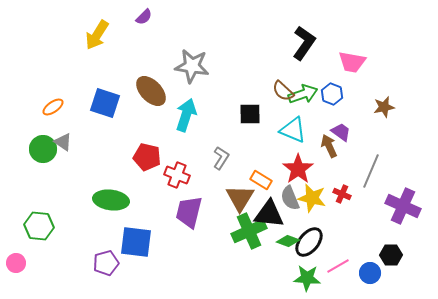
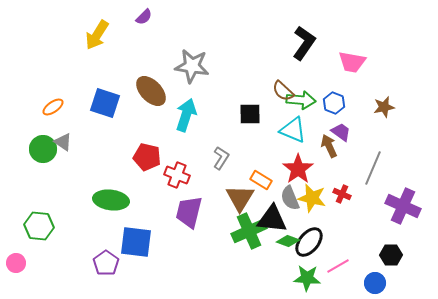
green arrow at (303, 94): moved 2 px left, 6 px down; rotated 24 degrees clockwise
blue hexagon at (332, 94): moved 2 px right, 9 px down
gray line at (371, 171): moved 2 px right, 3 px up
black triangle at (269, 214): moved 3 px right, 5 px down
purple pentagon at (106, 263): rotated 20 degrees counterclockwise
blue circle at (370, 273): moved 5 px right, 10 px down
